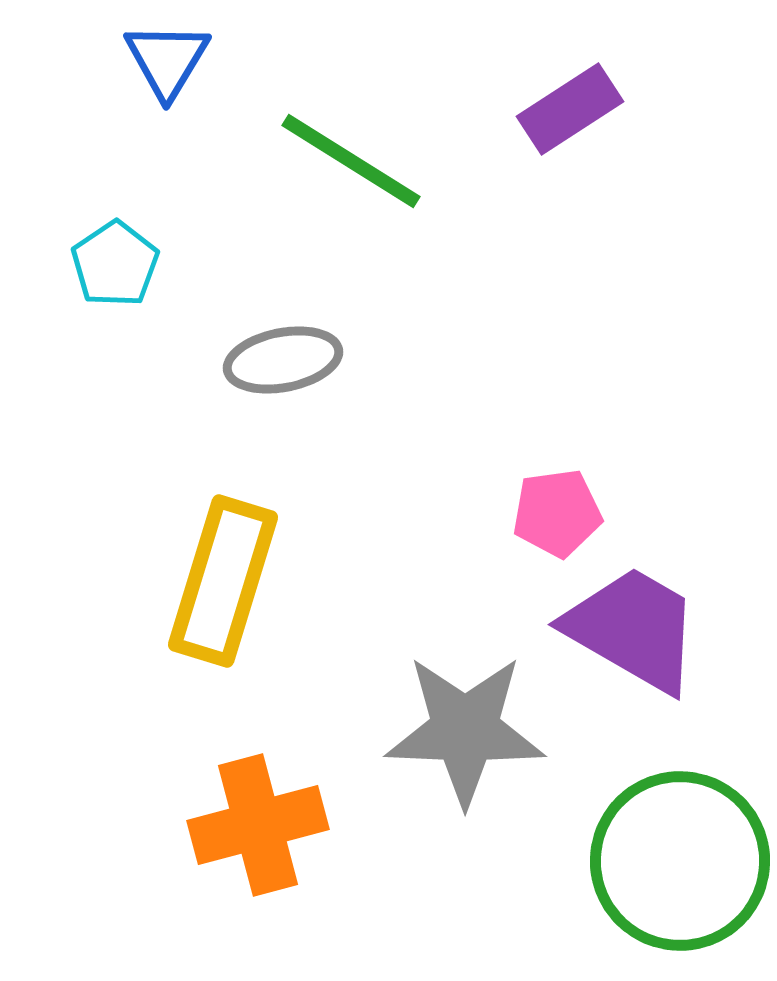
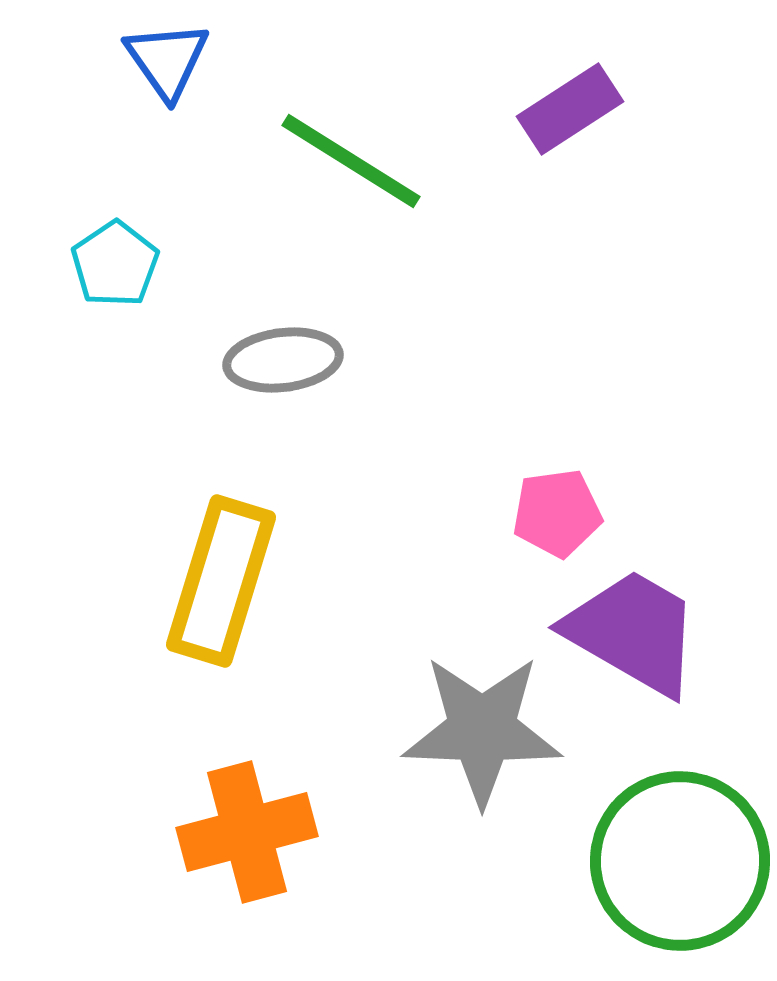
blue triangle: rotated 6 degrees counterclockwise
gray ellipse: rotated 4 degrees clockwise
yellow rectangle: moved 2 px left
purple trapezoid: moved 3 px down
gray star: moved 17 px right
orange cross: moved 11 px left, 7 px down
